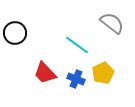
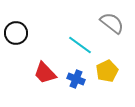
black circle: moved 1 px right
cyan line: moved 3 px right
yellow pentagon: moved 4 px right, 2 px up
